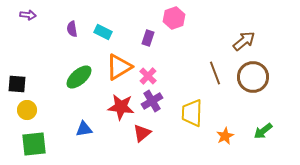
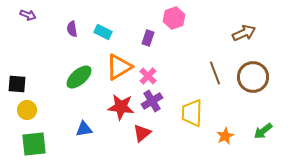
purple arrow: rotated 14 degrees clockwise
brown arrow: moved 8 px up; rotated 15 degrees clockwise
